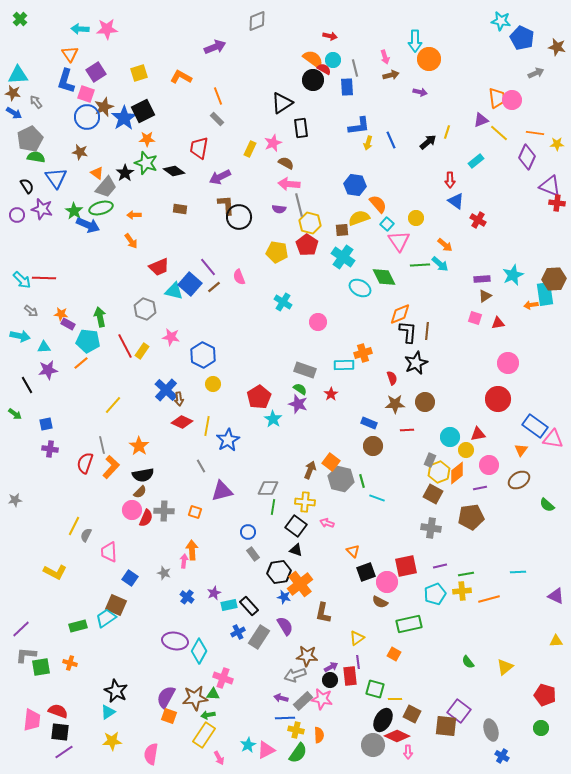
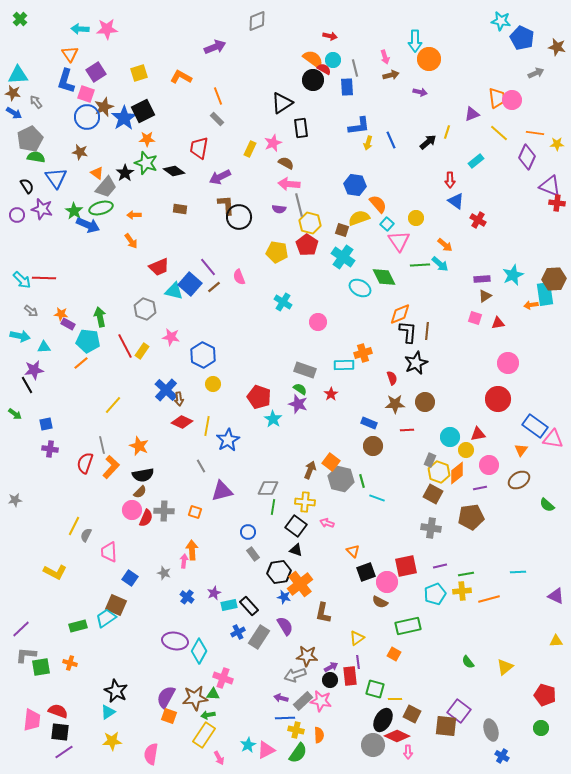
purple triangle at (481, 120): moved 9 px left, 6 px up
brown square at (342, 230): rotated 24 degrees clockwise
purple star at (48, 370): moved 14 px left
red pentagon at (259, 397): rotated 20 degrees counterclockwise
orange star at (139, 446): rotated 12 degrees counterclockwise
yellow hexagon at (439, 472): rotated 20 degrees counterclockwise
green rectangle at (409, 624): moved 1 px left, 2 px down
pink star at (322, 699): moved 1 px left, 2 px down
